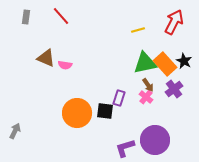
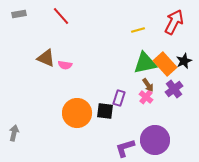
gray rectangle: moved 7 px left, 3 px up; rotated 72 degrees clockwise
black star: rotated 21 degrees clockwise
gray arrow: moved 1 px left, 2 px down; rotated 14 degrees counterclockwise
